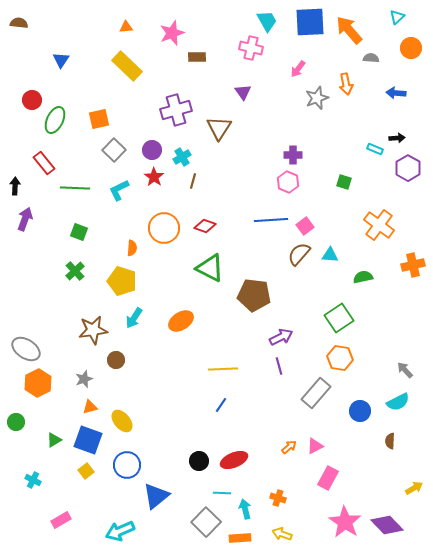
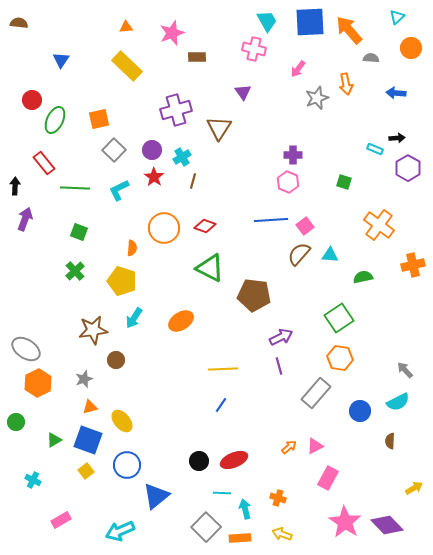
pink cross at (251, 48): moved 3 px right, 1 px down
gray square at (206, 522): moved 5 px down
